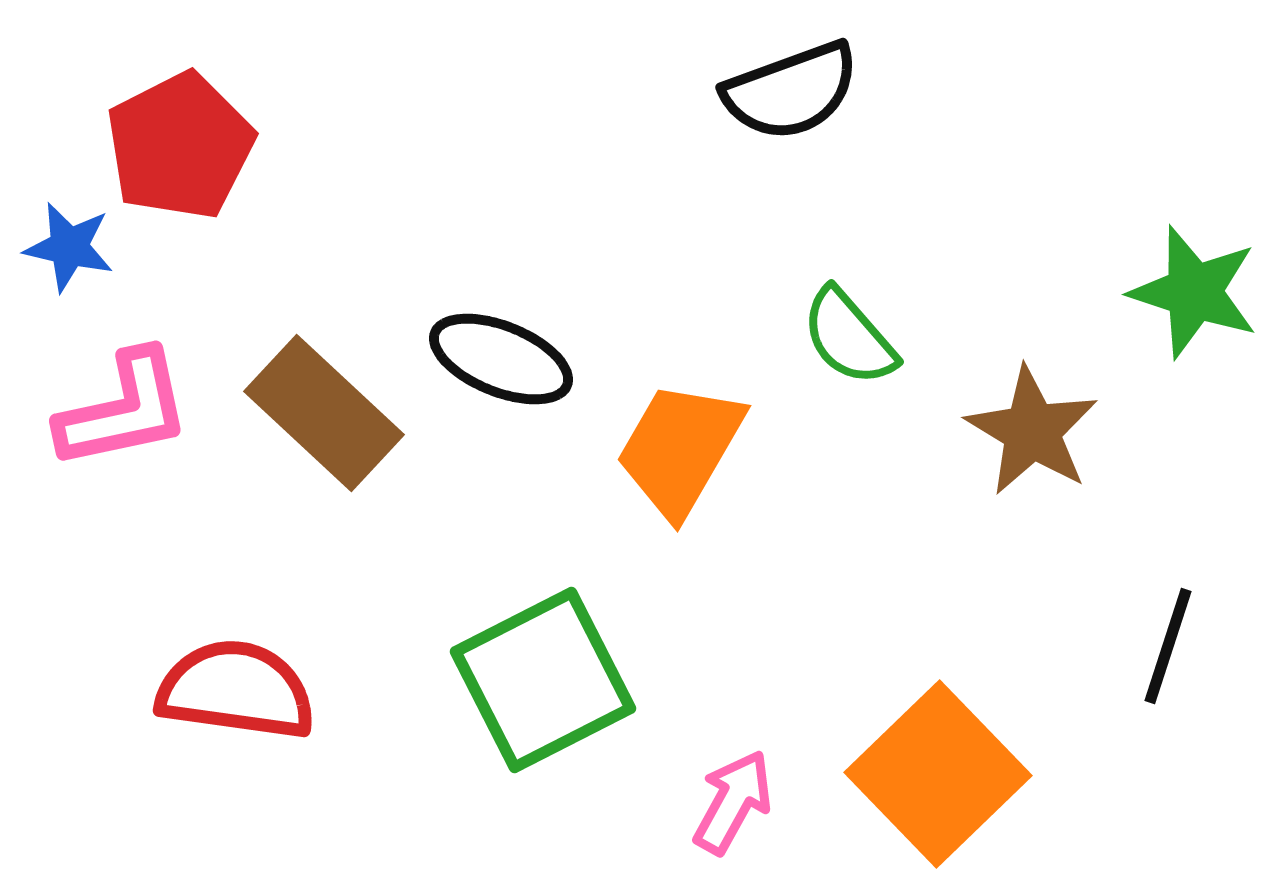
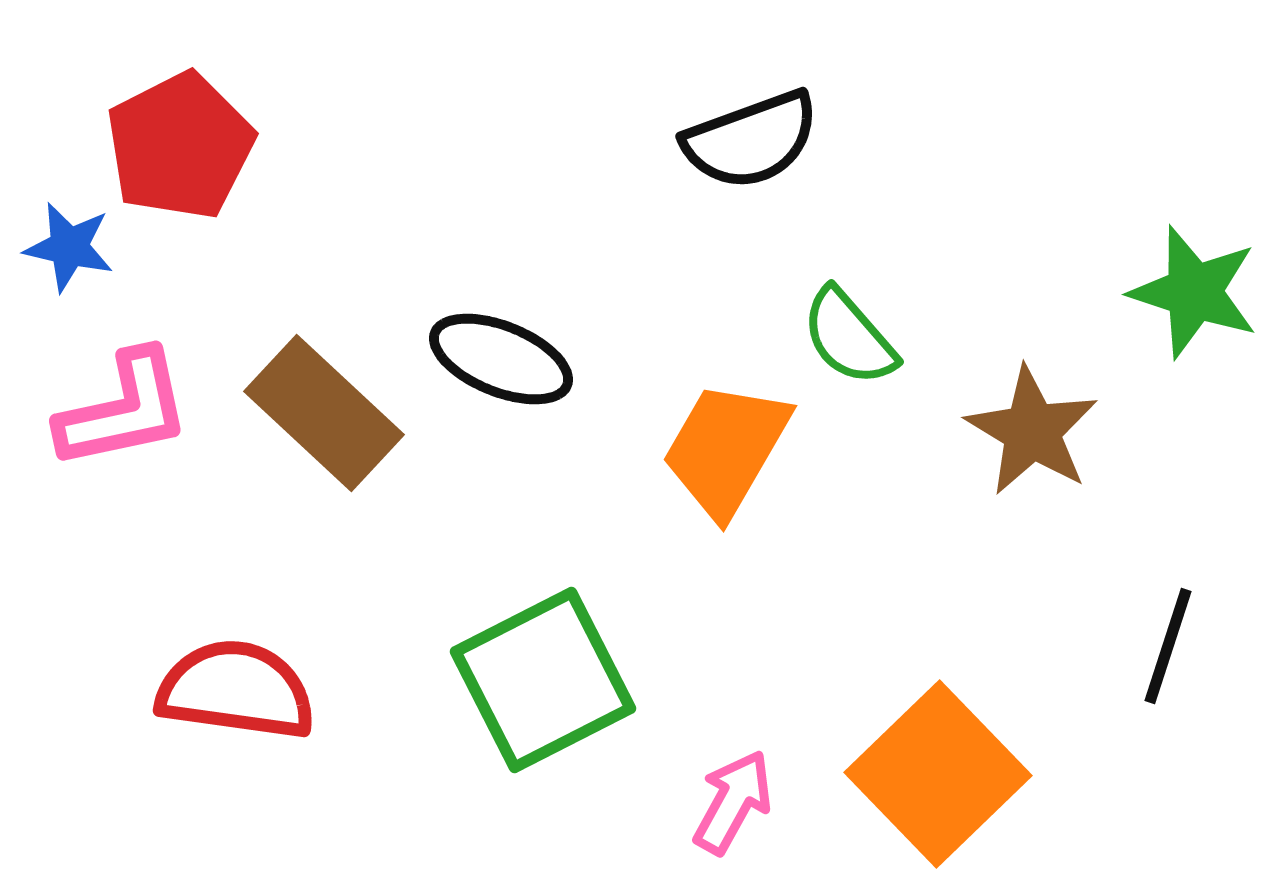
black semicircle: moved 40 px left, 49 px down
orange trapezoid: moved 46 px right
